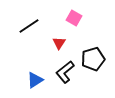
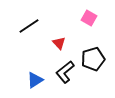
pink square: moved 15 px right
red triangle: rotated 16 degrees counterclockwise
